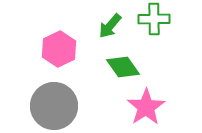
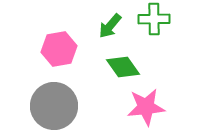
pink hexagon: rotated 16 degrees clockwise
pink star: rotated 27 degrees clockwise
